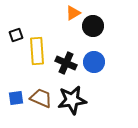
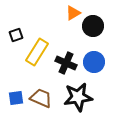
yellow rectangle: moved 1 px down; rotated 36 degrees clockwise
black star: moved 6 px right, 3 px up
